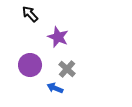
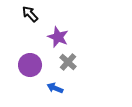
gray cross: moved 1 px right, 7 px up
